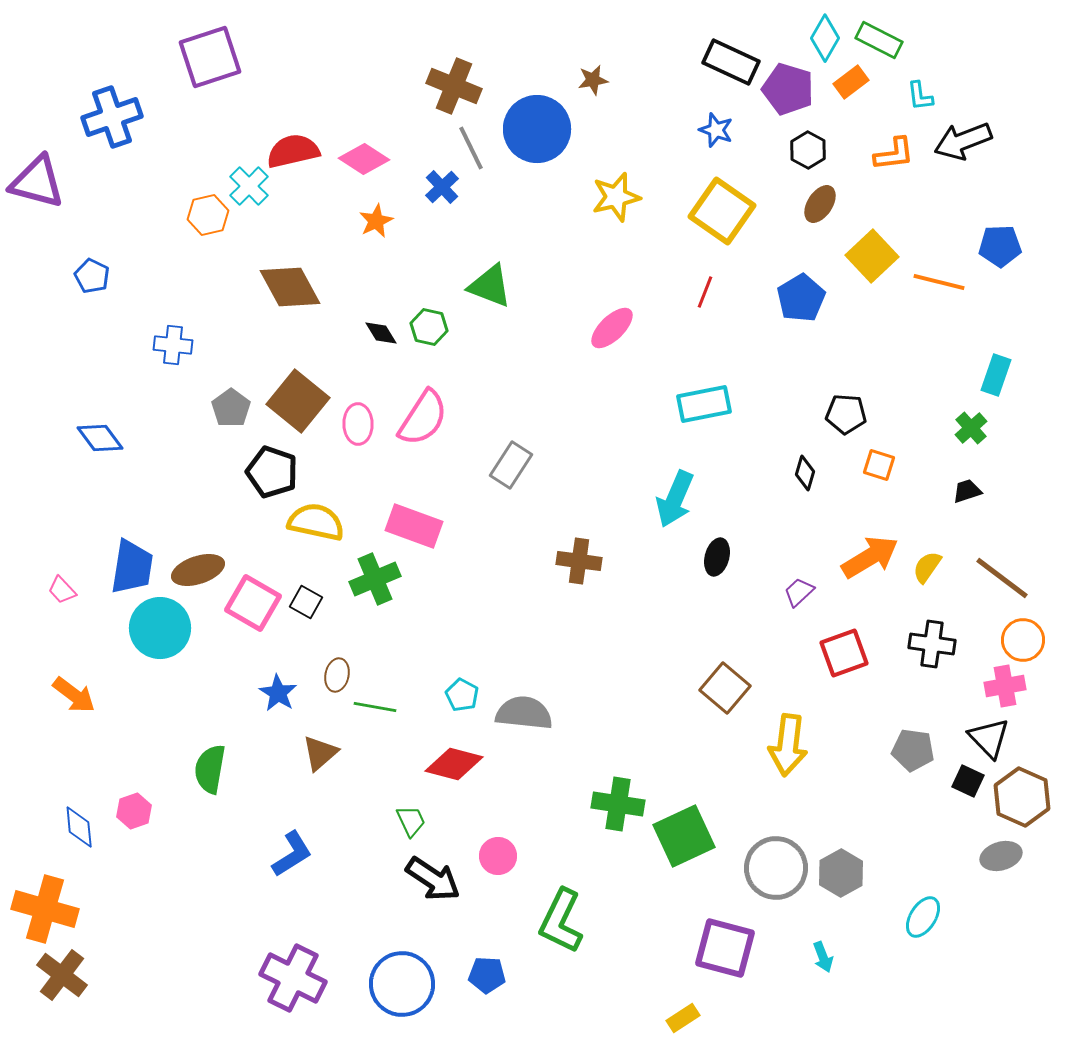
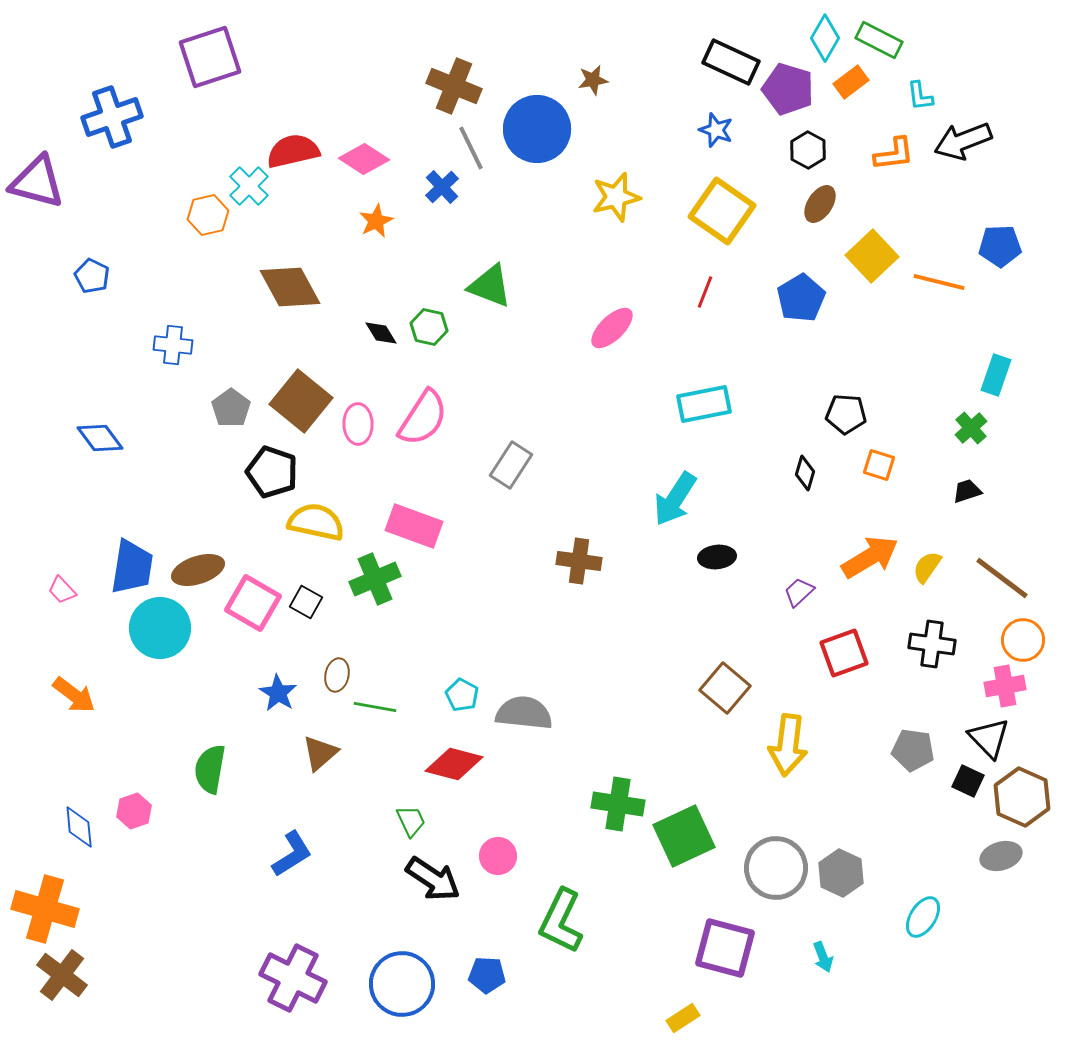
brown square at (298, 401): moved 3 px right
cyan arrow at (675, 499): rotated 10 degrees clockwise
black ellipse at (717, 557): rotated 69 degrees clockwise
gray hexagon at (841, 873): rotated 6 degrees counterclockwise
